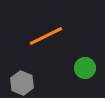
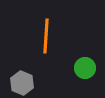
orange line: rotated 60 degrees counterclockwise
